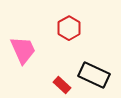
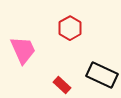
red hexagon: moved 1 px right
black rectangle: moved 8 px right
